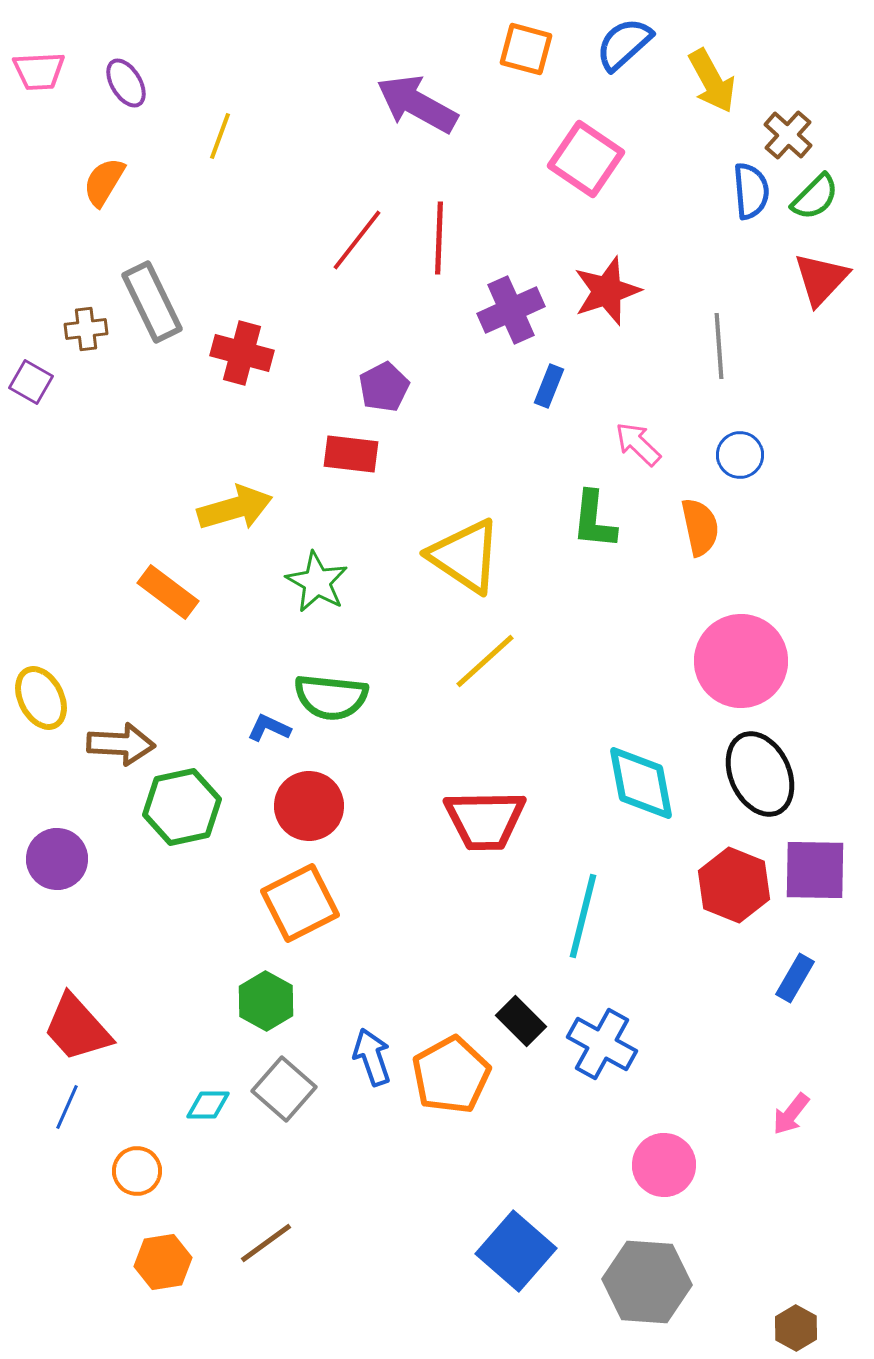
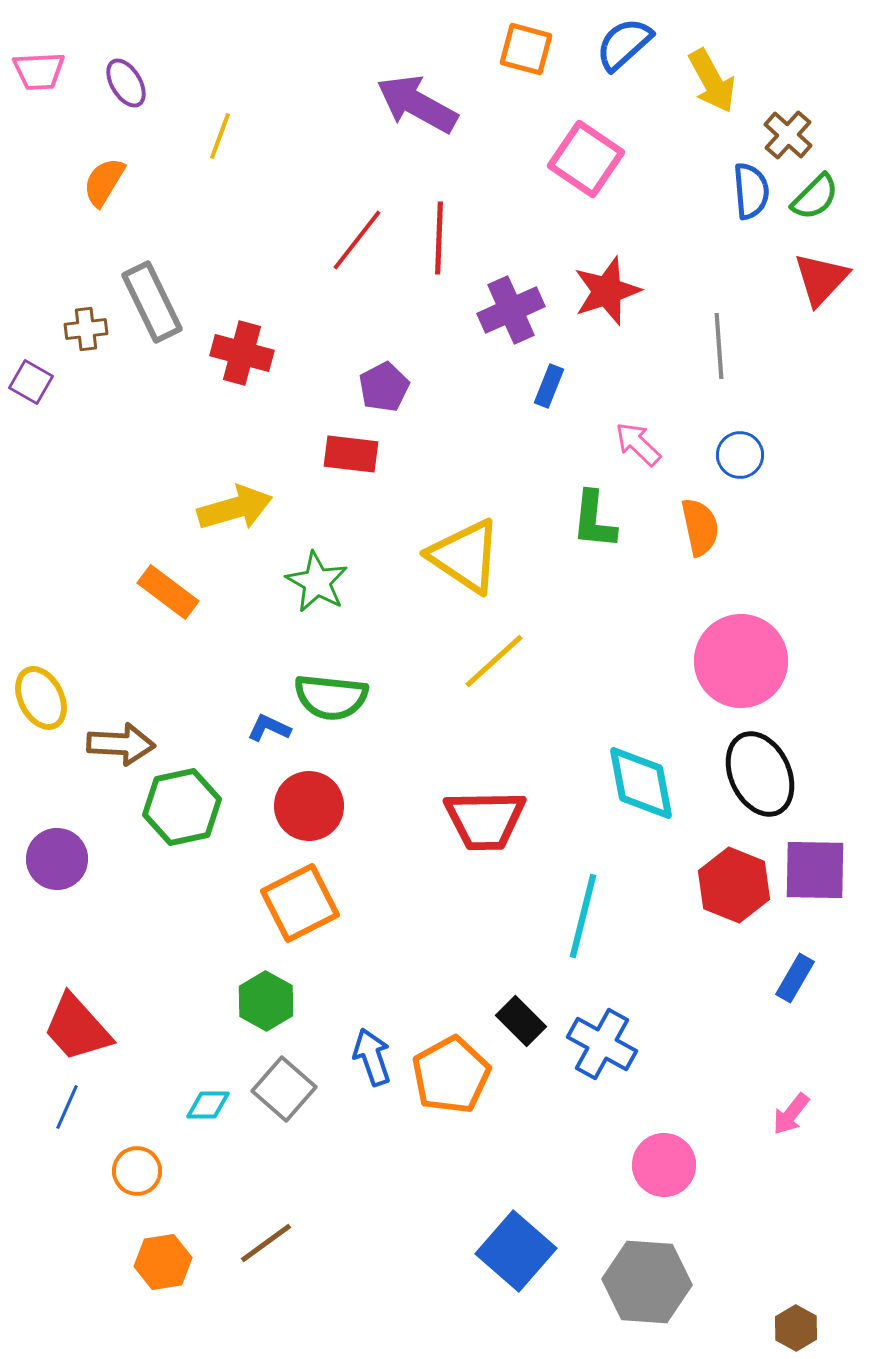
yellow line at (485, 661): moved 9 px right
